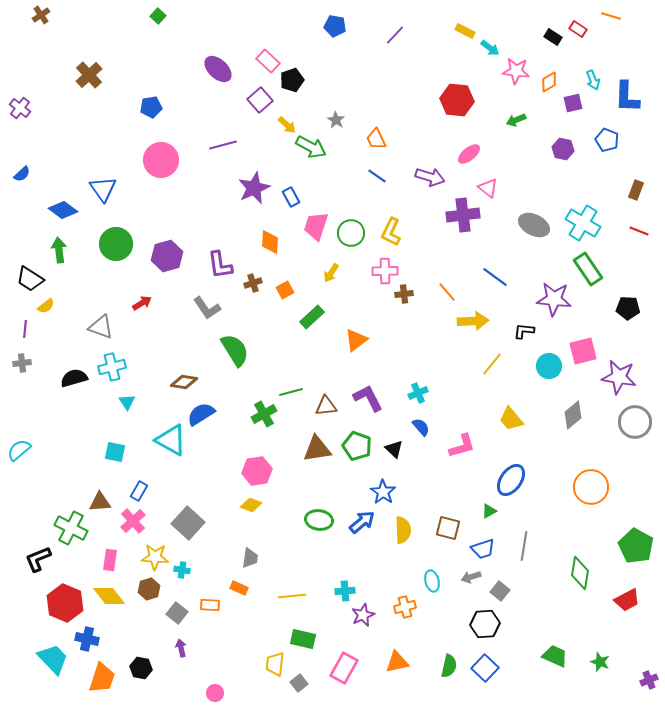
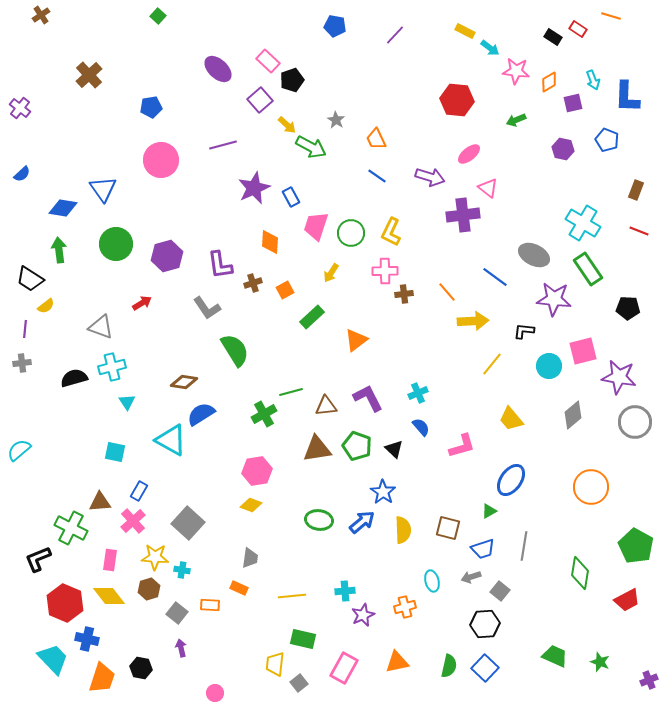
blue diamond at (63, 210): moved 2 px up; rotated 28 degrees counterclockwise
gray ellipse at (534, 225): moved 30 px down
